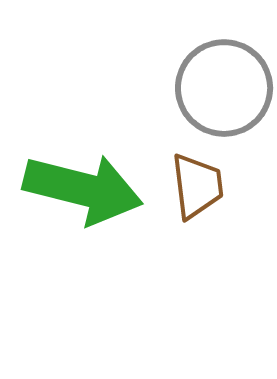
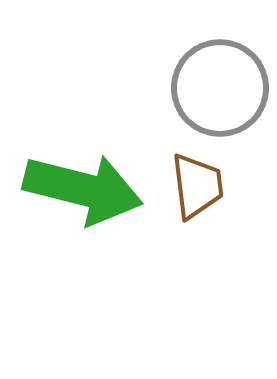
gray circle: moved 4 px left
